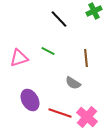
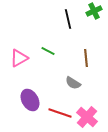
black line: moved 9 px right; rotated 30 degrees clockwise
pink triangle: rotated 12 degrees counterclockwise
